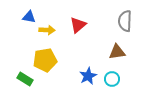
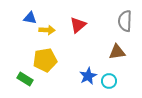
blue triangle: moved 1 px right, 1 px down
cyan circle: moved 3 px left, 2 px down
